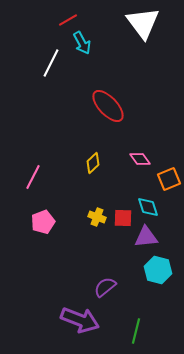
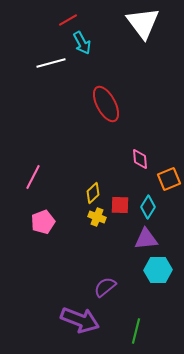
white line: rotated 48 degrees clockwise
red ellipse: moved 2 px left, 2 px up; rotated 15 degrees clockwise
pink diamond: rotated 30 degrees clockwise
yellow diamond: moved 30 px down
cyan diamond: rotated 50 degrees clockwise
red square: moved 3 px left, 13 px up
purple triangle: moved 2 px down
cyan hexagon: rotated 16 degrees counterclockwise
